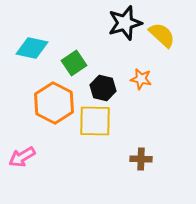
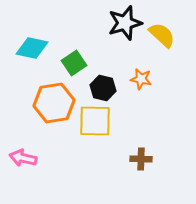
orange hexagon: rotated 24 degrees clockwise
pink arrow: moved 1 px right, 1 px down; rotated 44 degrees clockwise
